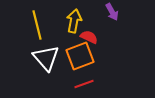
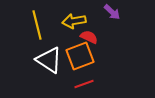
purple arrow: rotated 18 degrees counterclockwise
yellow arrow: rotated 110 degrees counterclockwise
white triangle: moved 3 px right, 2 px down; rotated 16 degrees counterclockwise
